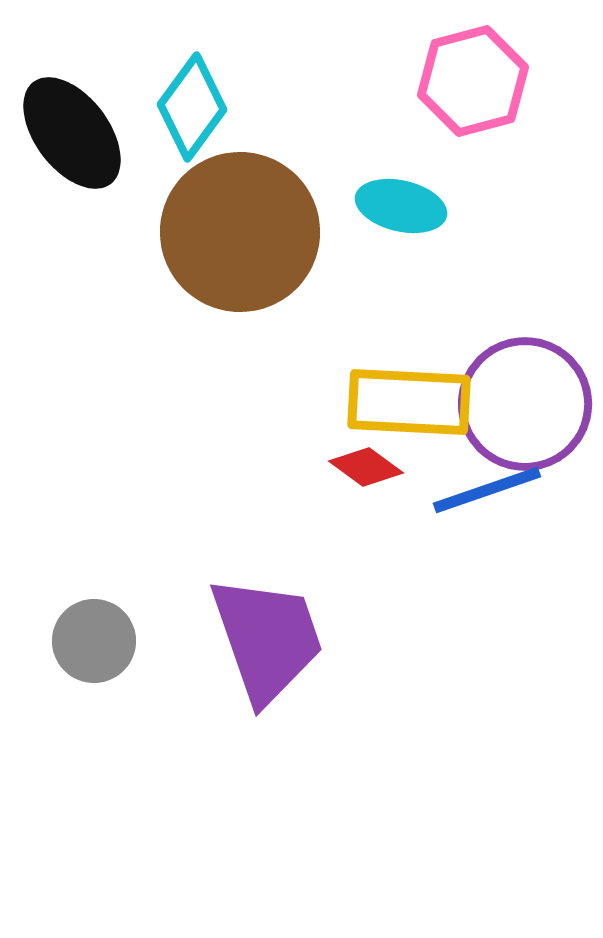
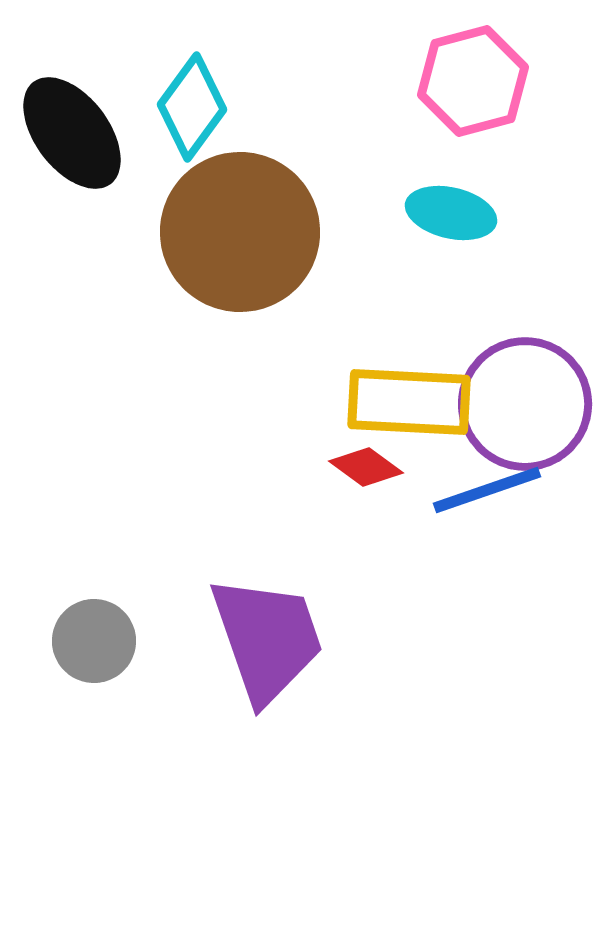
cyan ellipse: moved 50 px right, 7 px down
